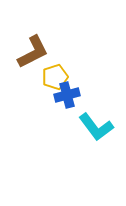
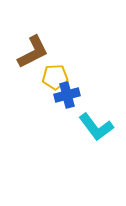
yellow pentagon: rotated 15 degrees clockwise
